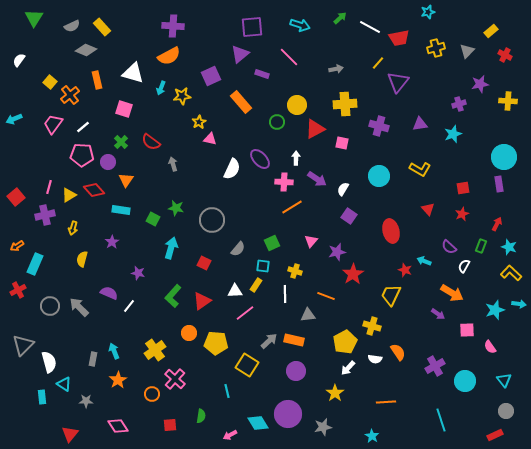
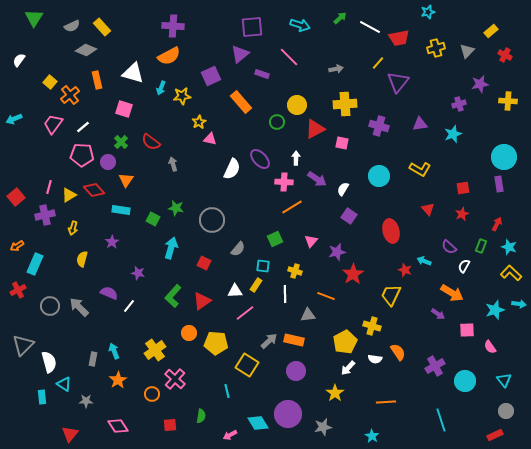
green square at (272, 243): moved 3 px right, 4 px up
